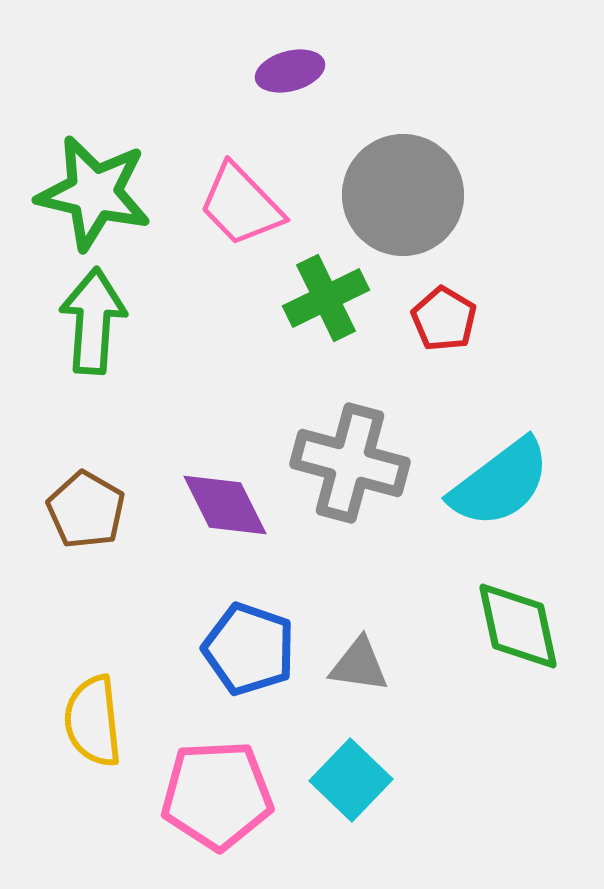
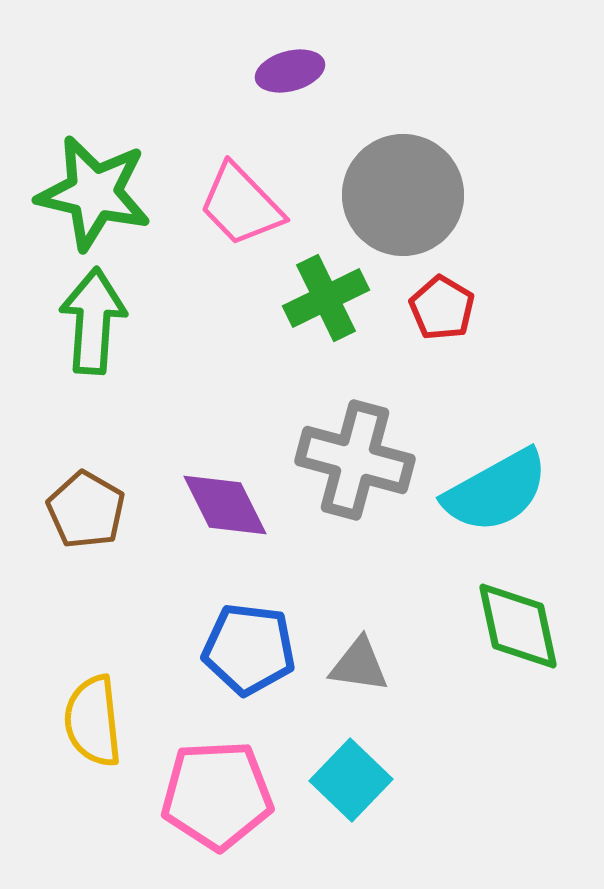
red pentagon: moved 2 px left, 11 px up
gray cross: moved 5 px right, 3 px up
cyan semicircle: moved 4 px left, 8 px down; rotated 8 degrees clockwise
blue pentagon: rotated 12 degrees counterclockwise
